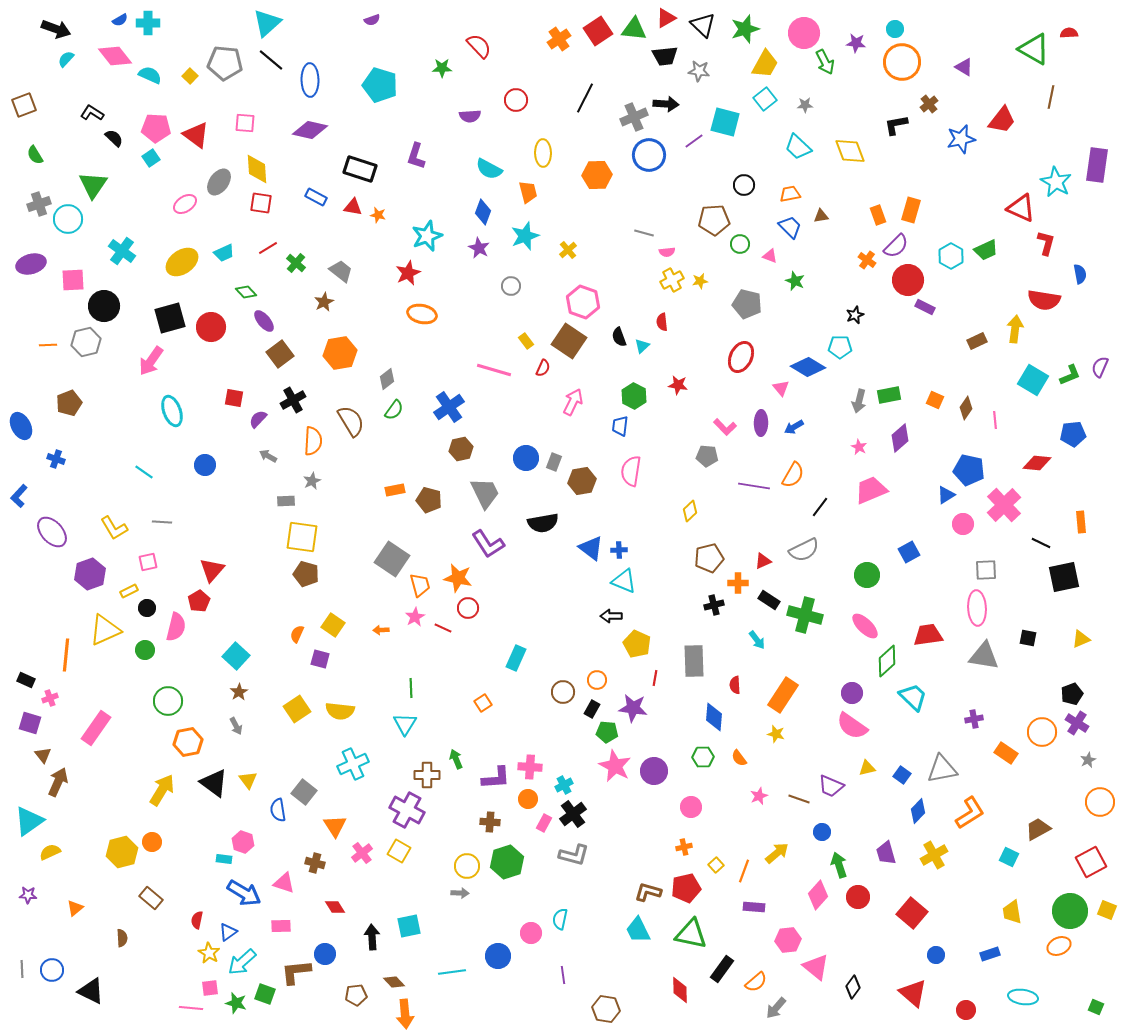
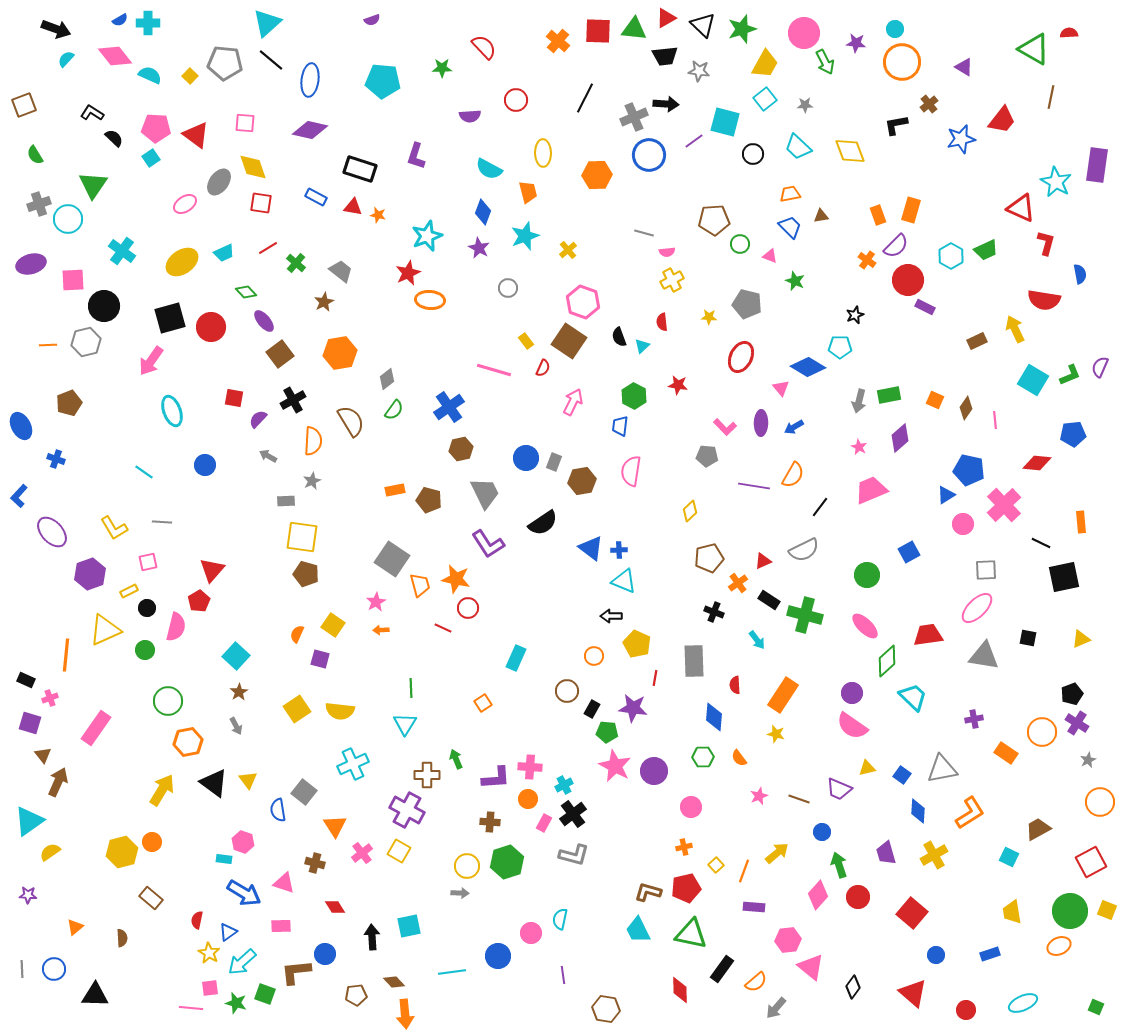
green star at (745, 29): moved 3 px left
red square at (598, 31): rotated 36 degrees clockwise
orange cross at (559, 39): moved 1 px left, 2 px down; rotated 15 degrees counterclockwise
red semicircle at (479, 46): moved 5 px right, 1 px down
blue ellipse at (310, 80): rotated 8 degrees clockwise
cyan pentagon at (380, 85): moved 3 px right, 4 px up; rotated 12 degrees counterclockwise
yellow diamond at (257, 169): moved 4 px left, 2 px up; rotated 16 degrees counterclockwise
black circle at (744, 185): moved 9 px right, 31 px up
yellow star at (700, 281): moved 9 px right, 36 px down; rotated 14 degrees clockwise
gray circle at (511, 286): moved 3 px left, 2 px down
orange ellipse at (422, 314): moved 8 px right, 14 px up; rotated 8 degrees counterclockwise
yellow arrow at (1015, 329): rotated 32 degrees counterclockwise
black semicircle at (543, 523): rotated 24 degrees counterclockwise
orange star at (458, 578): moved 2 px left, 1 px down
orange cross at (738, 583): rotated 36 degrees counterclockwise
black cross at (714, 605): moved 7 px down; rotated 36 degrees clockwise
pink ellipse at (977, 608): rotated 48 degrees clockwise
pink star at (415, 617): moved 39 px left, 15 px up
orange circle at (597, 680): moved 3 px left, 24 px up
brown circle at (563, 692): moved 4 px right, 1 px up
purple trapezoid at (831, 786): moved 8 px right, 3 px down
blue diamond at (918, 811): rotated 40 degrees counterclockwise
yellow semicircle at (50, 852): rotated 10 degrees counterclockwise
orange triangle at (75, 908): moved 19 px down
pink triangle at (816, 967): moved 5 px left
blue circle at (52, 970): moved 2 px right, 1 px up
black triangle at (91, 991): moved 4 px right, 4 px down; rotated 24 degrees counterclockwise
cyan ellipse at (1023, 997): moved 6 px down; rotated 32 degrees counterclockwise
